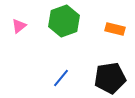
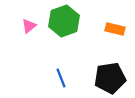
pink triangle: moved 10 px right
blue line: rotated 60 degrees counterclockwise
